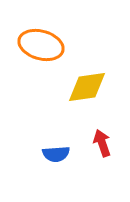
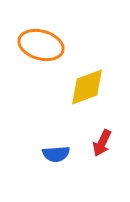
yellow diamond: rotated 12 degrees counterclockwise
red arrow: rotated 136 degrees counterclockwise
